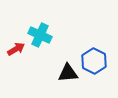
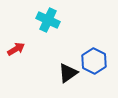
cyan cross: moved 8 px right, 15 px up
black triangle: rotated 30 degrees counterclockwise
